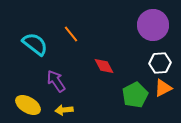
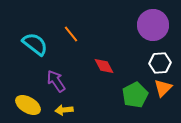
orange triangle: rotated 18 degrees counterclockwise
